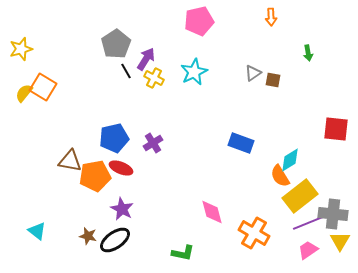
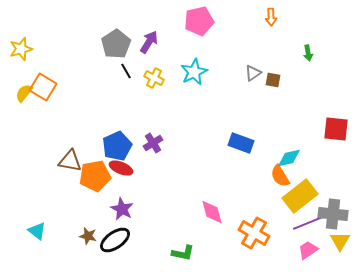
purple arrow: moved 3 px right, 17 px up
blue pentagon: moved 3 px right, 8 px down; rotated 12 degrees counterclockwise
cyan diamond: moved 1 px left, 2 px up; rotated 20 degrees clockwise
